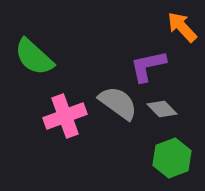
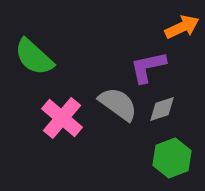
orange arrow: rotated 108 degrees clockwise
purple L-shape: moved 1 px down
gray semicircle: moved 1 px down
gray diamond: rotated 64 degrees counterclockwise
pink cross: moved 3 px left, 2 px down; rotated 30 degrees counterclockwise
